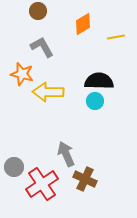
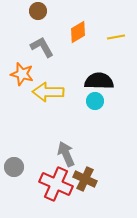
orange diamond: moved 5 px left, 8 px down
red cross: moved 14 px right; rotated 32 degrees counterclockwise
